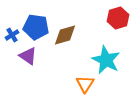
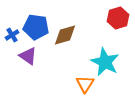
cyan star: moved 1 px left, 2 px down
